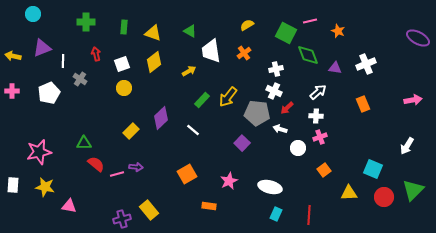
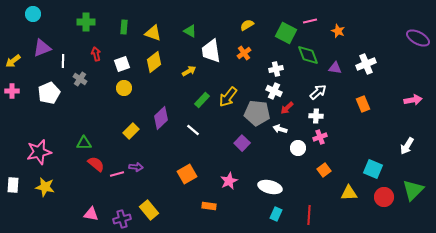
yellow arrow at (13, 56): moved 5 px down; rotated 49 degrees counterclockwise
pink triangle at (69, 206): moved 22 px right, 8 px down
